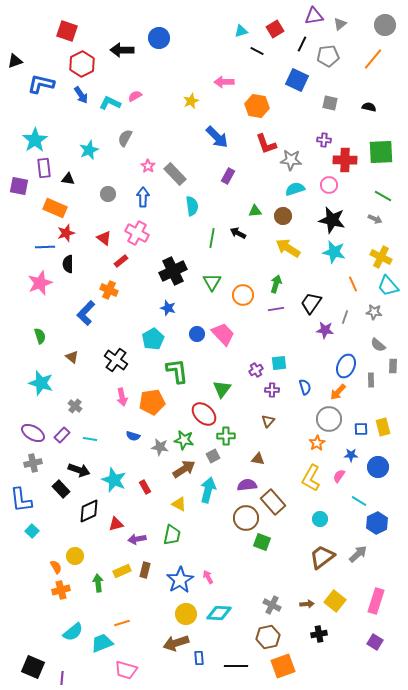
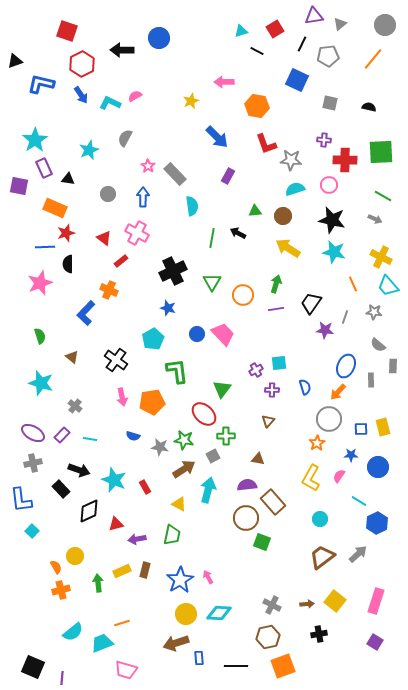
purple rectangle at (44, 168): rotated 18 degrees counterclockwise
